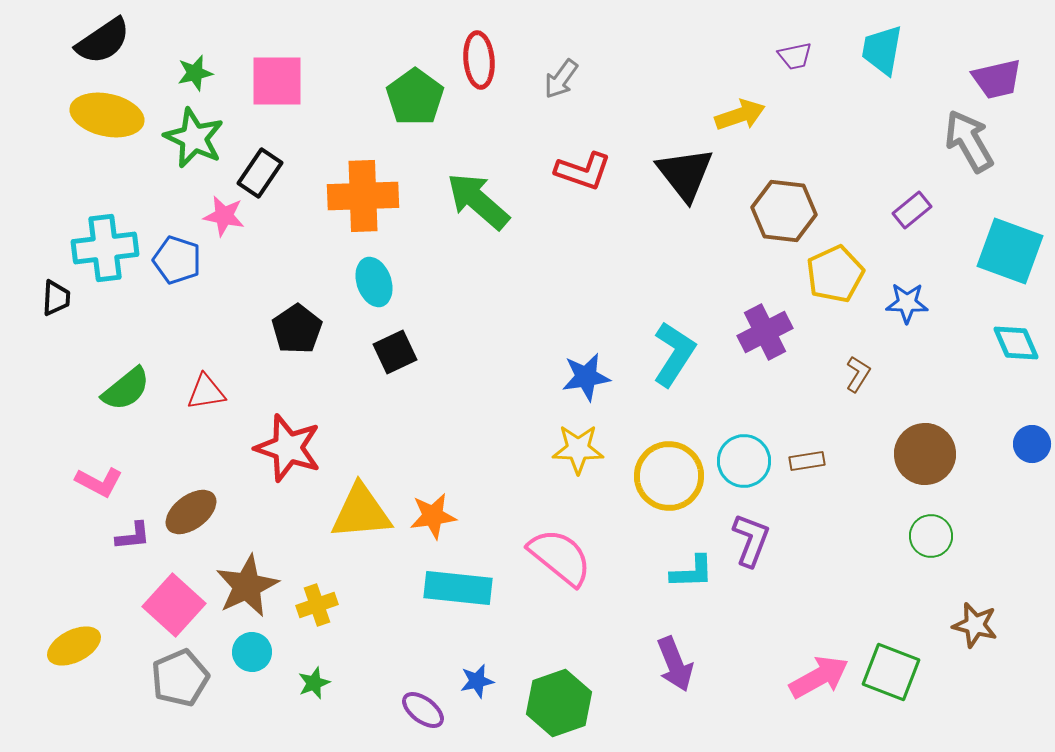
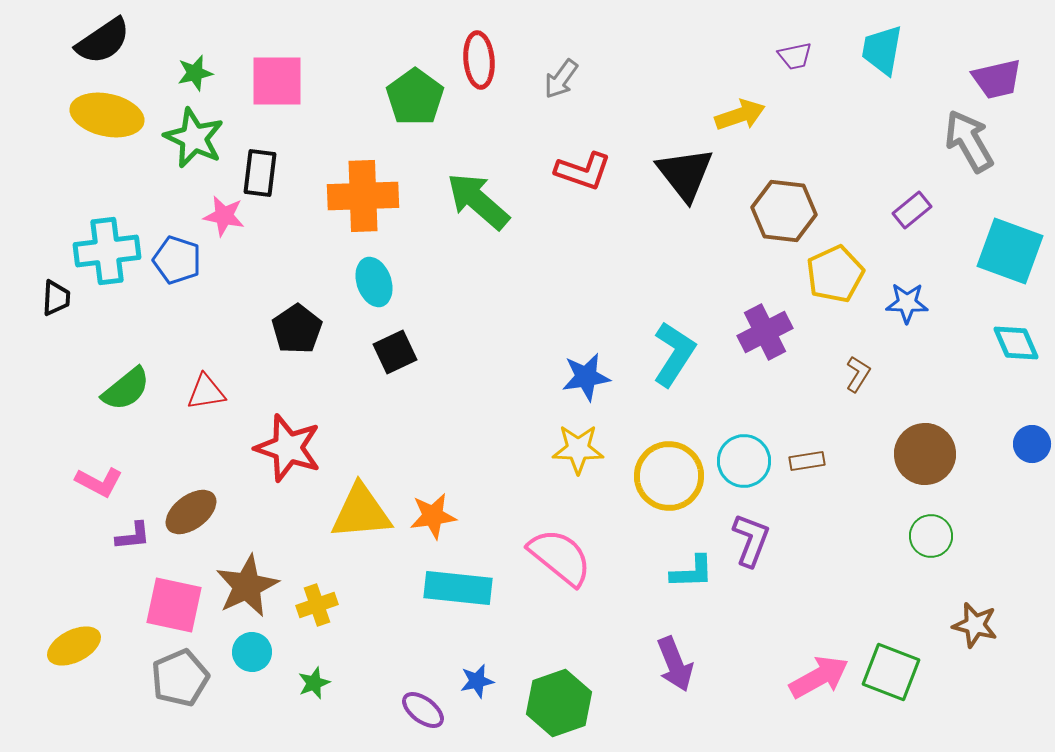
black rectangle at (260, 173): rotated 27 degrees counterclockwise
cyan cross at (105, 248): moved 2 px right, 3 px down
pink square at (174, 605): rotated 30 degrees counterclockwise
